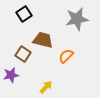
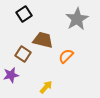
gray star: rotated 20 degrees counterclockwise
